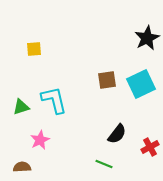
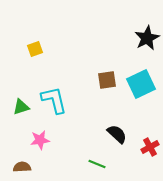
yellow square: moved 1 px right; rotated 14 degrees counterclockwise
black semicircle: rotated 85 degrees counterclockwise
pink star: rotated 18 degrees clockwise
green line: moved 7 px left
